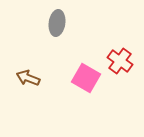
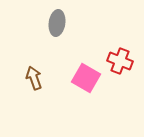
red cross: rotated 15 degrees counterclockwise
brown arrow: moved 6 px right; rotated 50 degrees clockwise
